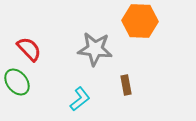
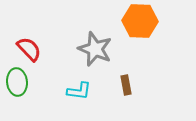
gray star: rotated 16 degrees clockwise
green ellipse: rotated 32 degrees clockwise
cyan L-shape: moved 1 px left, 8 px up; rotated 45 degrees clockwise
